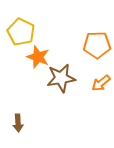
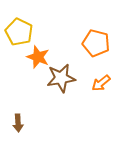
yellow pentagon: moved 2 px left
orange pentagon: moved 1 px left, 2 px up; rotated 16 degrees clockwise
